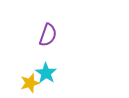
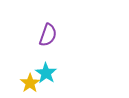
yellow star: rotated 18 degrees counterclockwise
